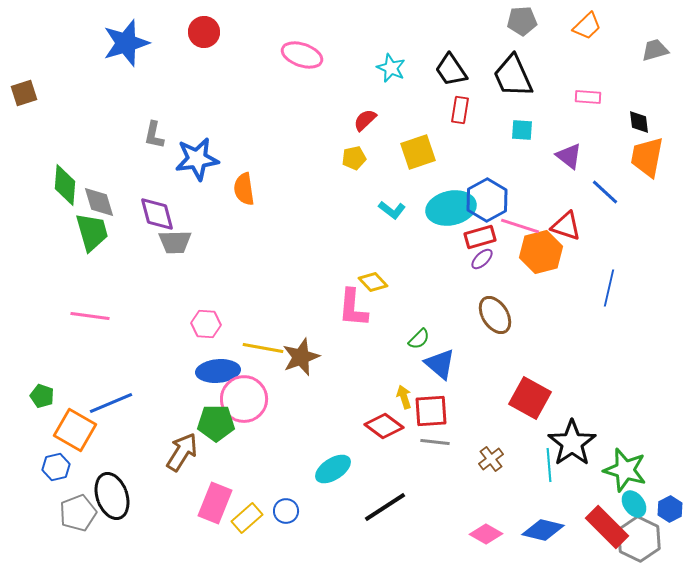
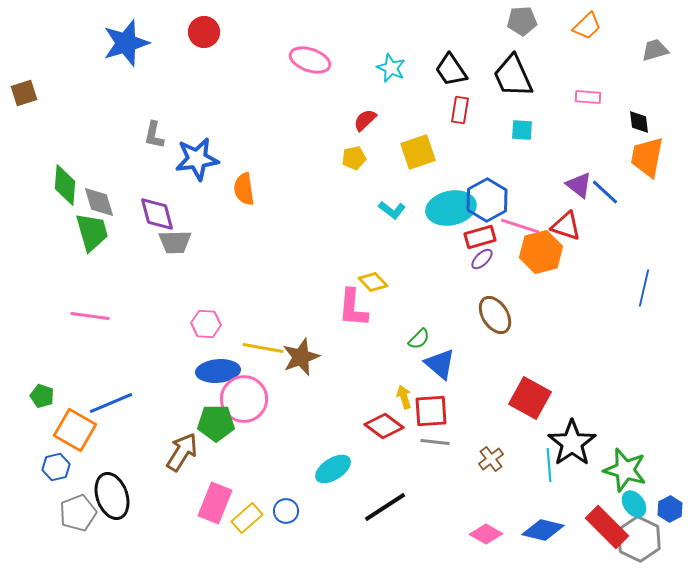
pink ellipse at (302, 55): moved 8 px right, 5 px down
purple triangle at (569, 156): moved 10 px right, 29 px down
blue line at (609, 288): moved 35 px right
